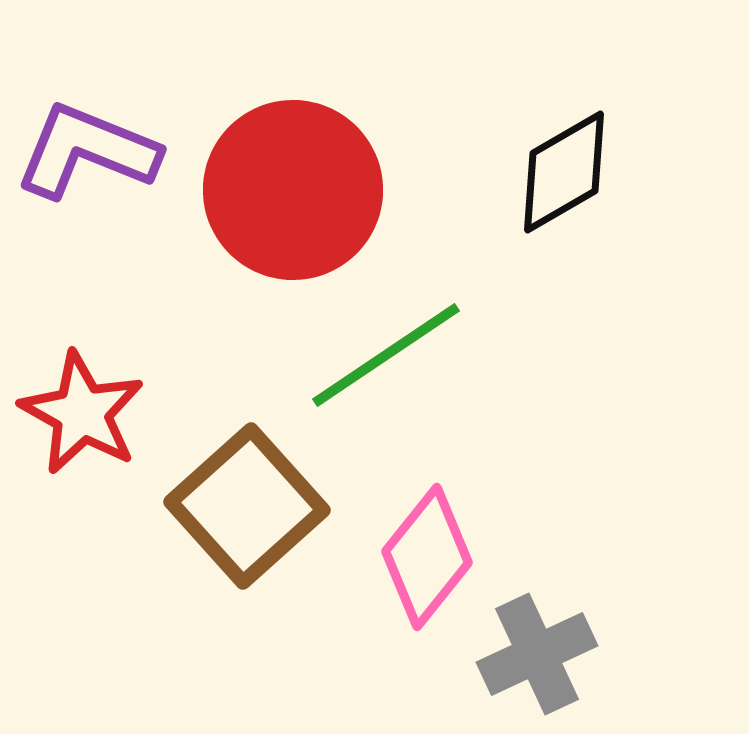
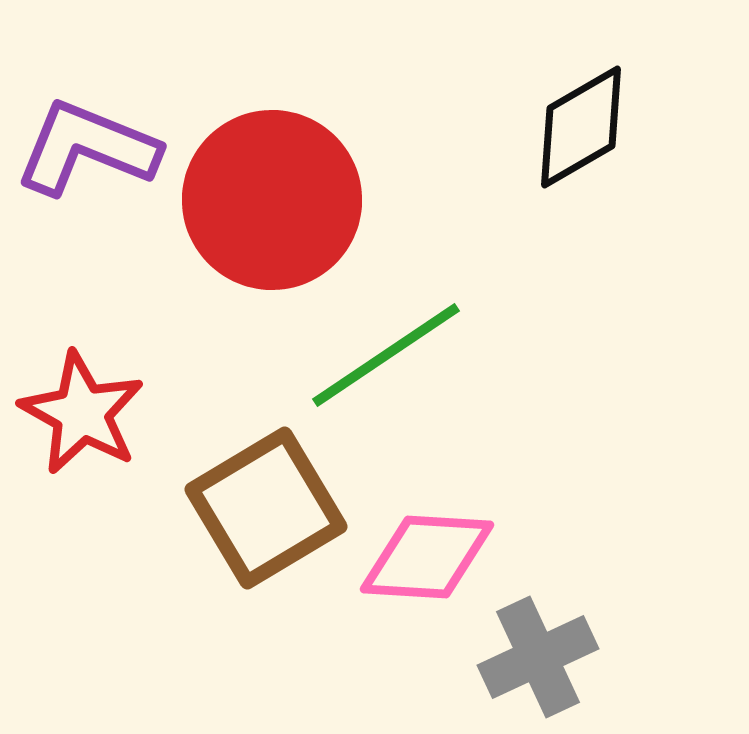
purple L-shape: moved 3 px up
black diamond: moved 17 px right, 45 px up
red circle: moved 21 px left, 10 px down
brown square: moved 19 px right, 2 px down; rotated 11 degrees clockwise
pink diamond: rotated 55 degrees clockwise
gray cross: moved 1 px right, 3 px down
